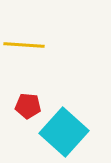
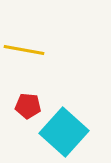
yellow line: moved 5 px down; rotated 6 degrees clockwise
